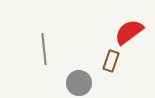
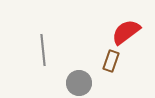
red semicircle: moved 3 px left
gray line: moved 1 px left, 1 px down
